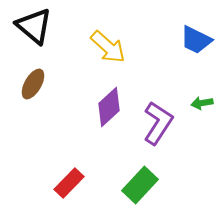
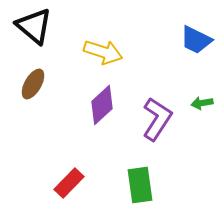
yellow arrow: moved 5 px left, 5 px down; rotated 24 degrees counterclockwise
purple diamond: moved 7 px left, 2 px up
purple L-shape: moved 1 px left, 4 px up
green rectangle: rotated 51 degrees counterclockwise
